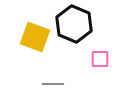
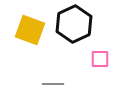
black hexagon: rotated 12 degrees clockwise
yellow square: moved 5 px left, 7 px up
